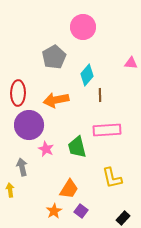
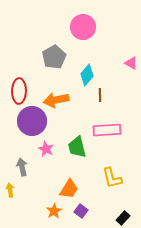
pink triangle: rotated 24 degrees clockwise
red ellipse: moved 1 px right, 2 px up
purple circle: moved 3 px right, 4 px up
